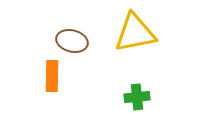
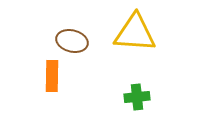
yellow triangle: rotated 15 degrees clockwise
